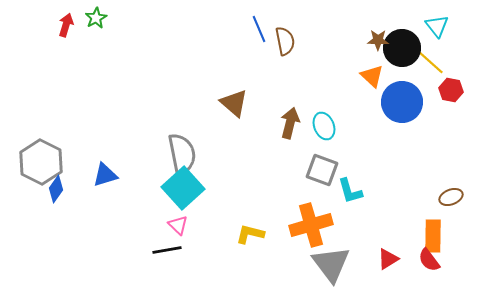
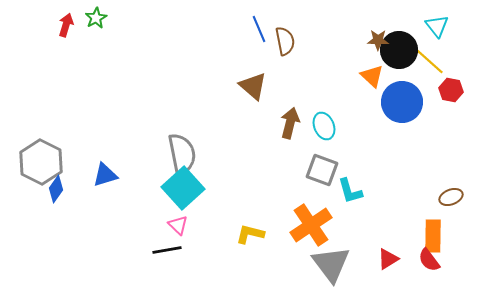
black circle: moved 3 px left, 2 px down
brown triangle: moved 19 px right, 17 px up
orange cross: rotated 18 degrees counterclockwise
